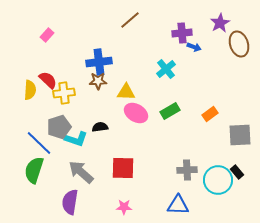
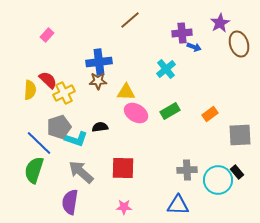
yellow cross: rotated 20 degrees counterclockwise
